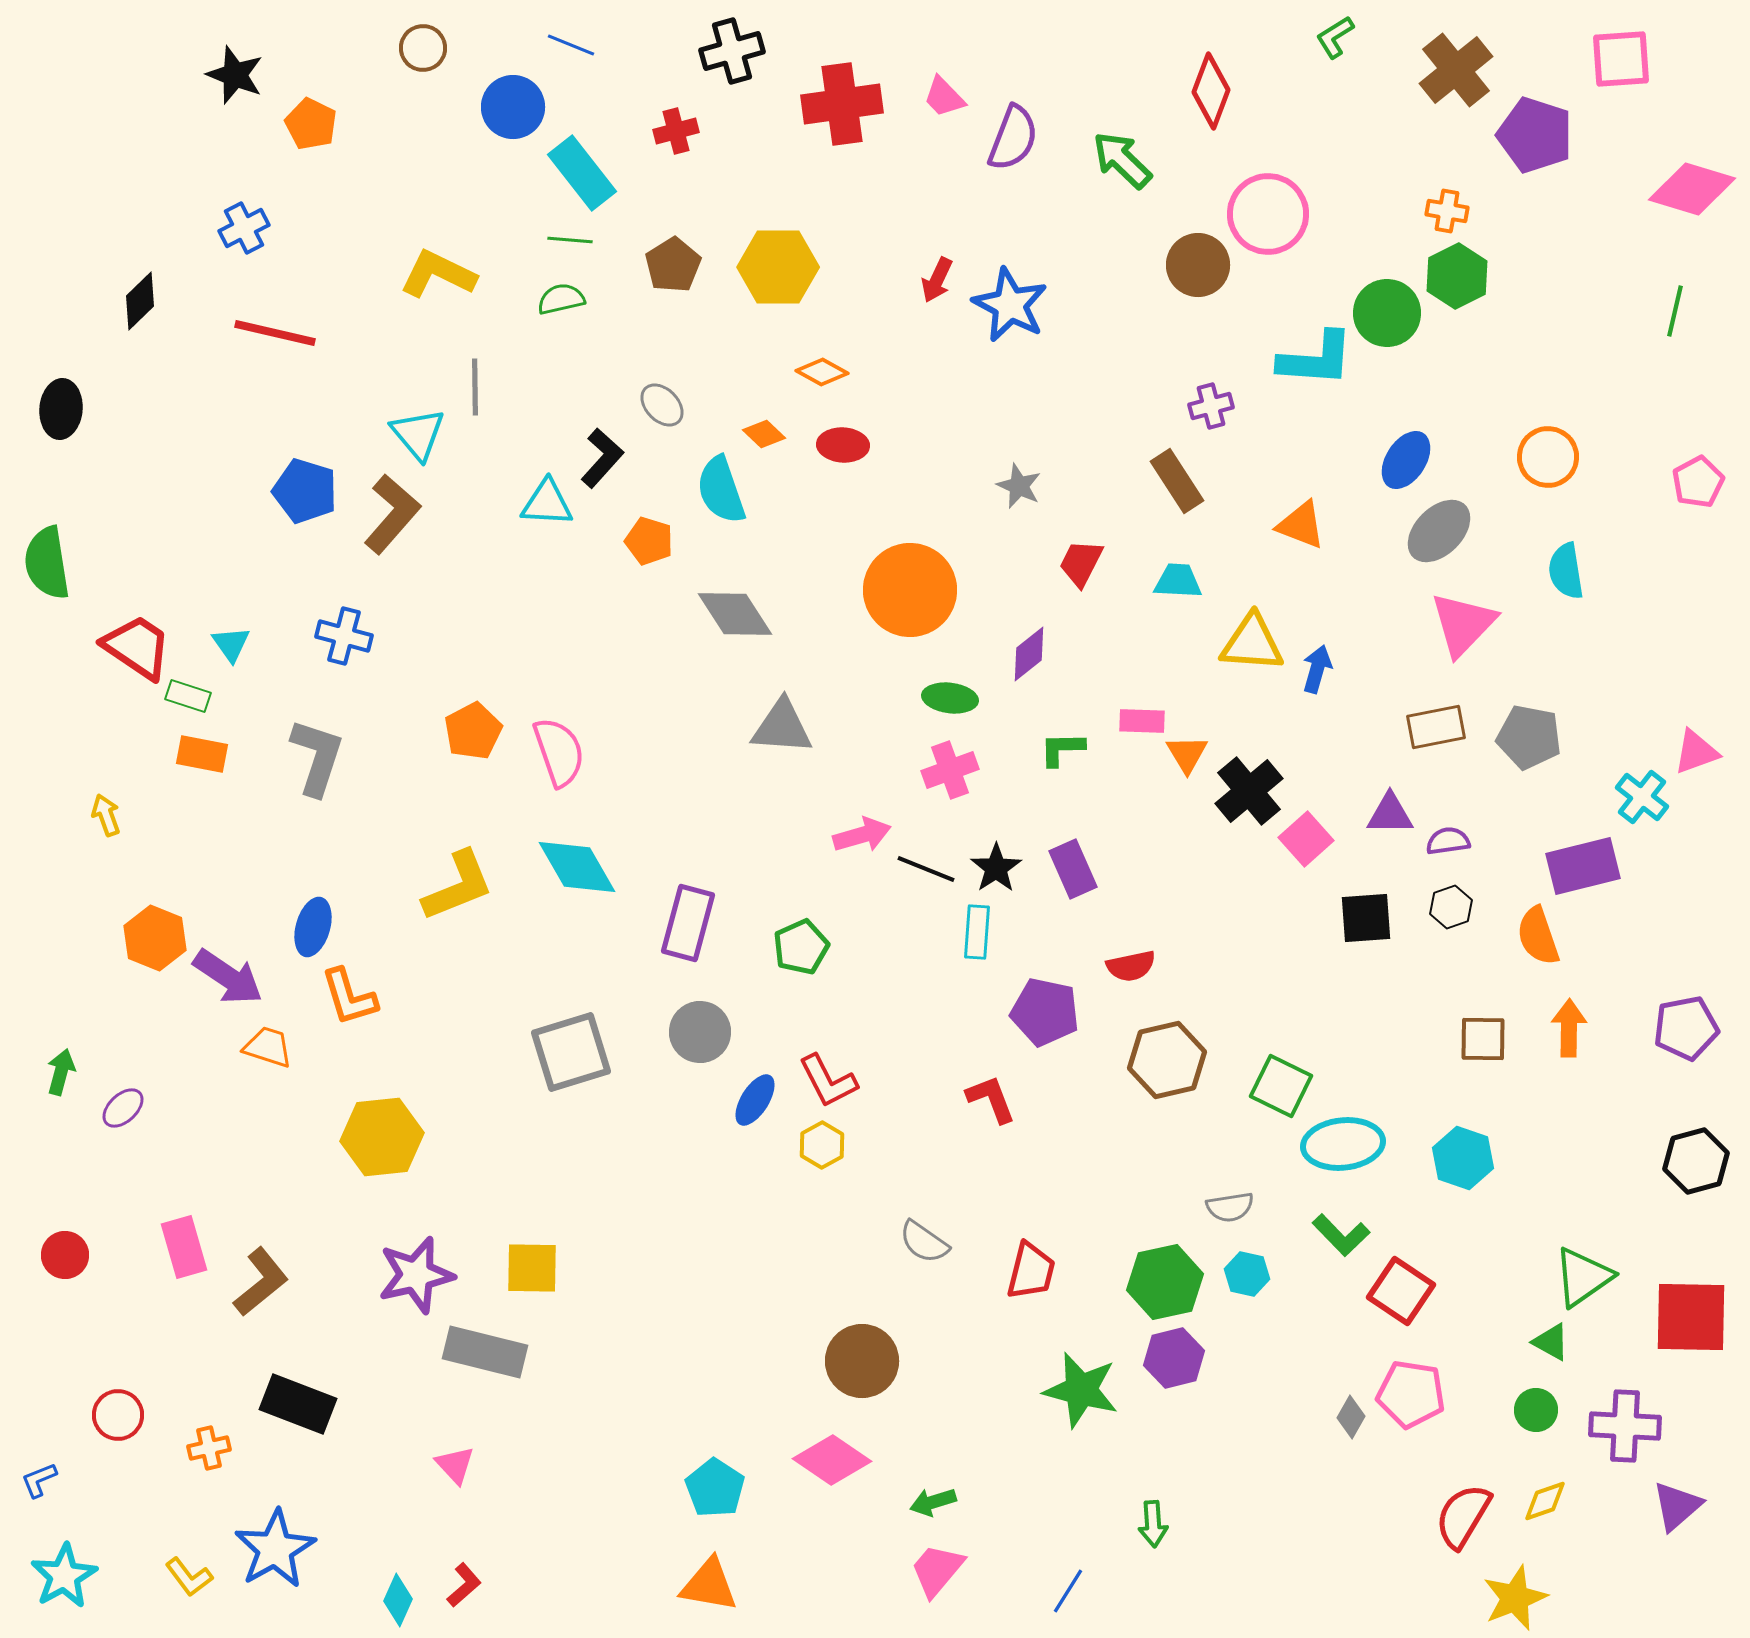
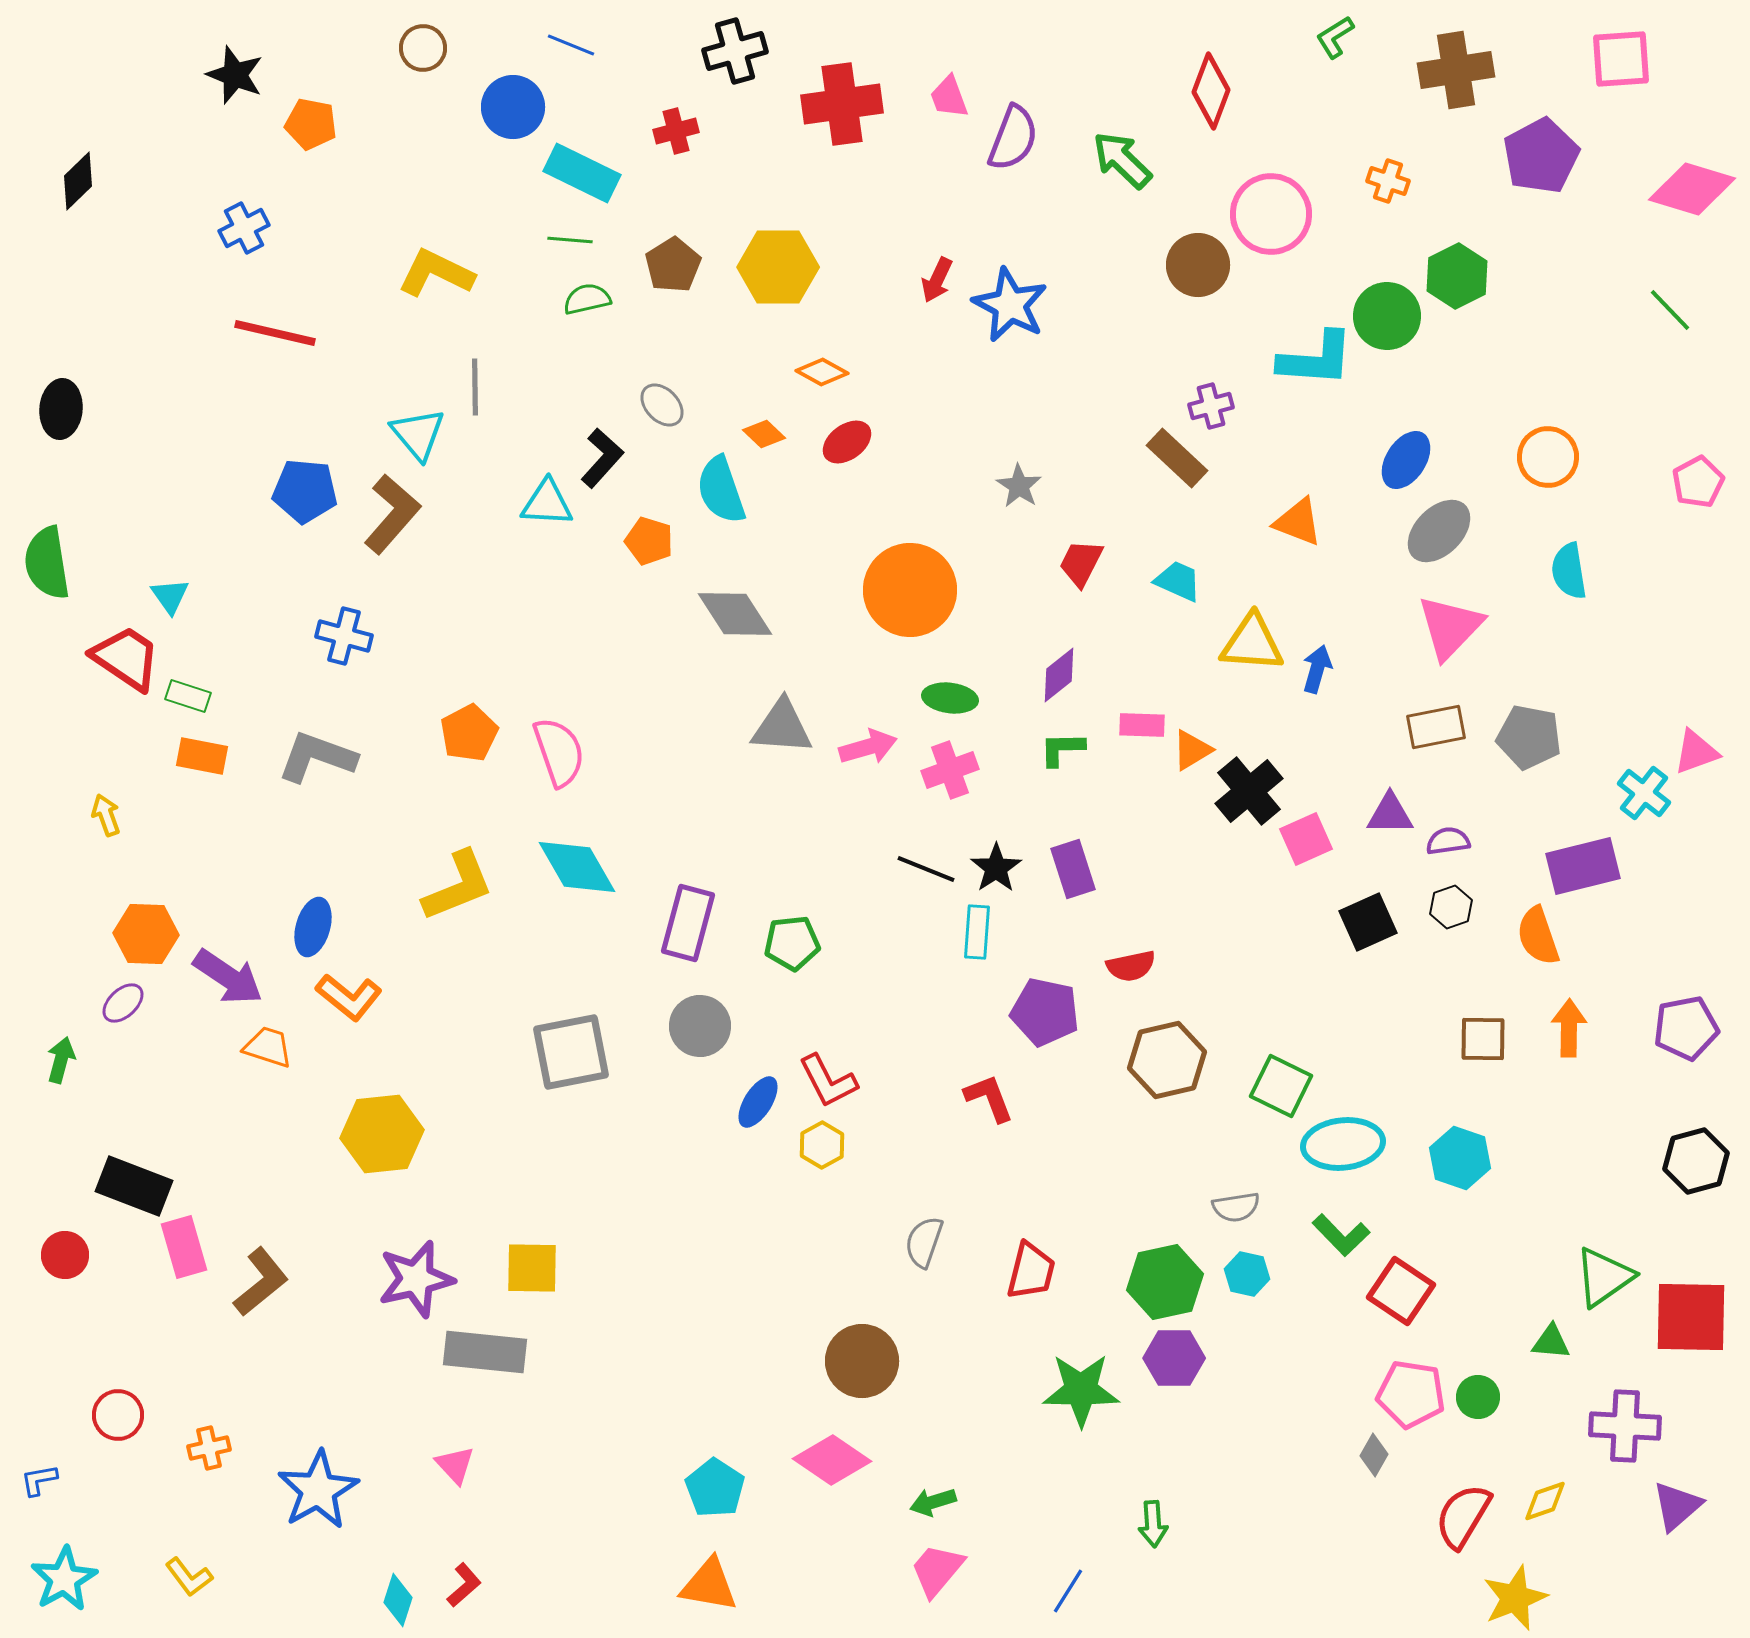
black cross at (732, 51): moved 3 px right
brown cross at (1456, 70): rotated 30 degrees clockwise
pink trapezoid at (944, 97): moved 5 px right; rotated 24 degrees clockwise
orange pentagon at (311, 124): rotated 15 degrees counterclockwise
purple pentagon at (1535, 135): moved 6 px right, 21 px down; rotated 26 degrees clockwise
cyan rectangle at (582, 173): rotated 26 degrees counterclockwise
orange cross at (1447, 211): moved 59 px left, 30 px up; rotated 9 degrees clockwise
pink circle at (1268, 214): moved 3 px right
yellow L-shape at (438, 274): moved 2 px left, 1 px up
green semicircle at (561, 299): moved 26 px right
black diamond at (140, 301): moved 62 px left, 120 px up
green line at (1675, 311): moved 5 px left, 1 px up; rotated 57 degrees counterclockwise
green circle at (1387, 313): moved 3 px down
red ellipse at (843, 445): moved 4 px right, 3 px up; rotated 39 degrees counterclockwise
brown rectangle at (1177, 481): moved 23 px up; rotated 14 degrees counterclockwise
gray star at (1019, 486): rotated 9 degrees clockwise
blue pentagon at (305, 491): rotated 12 degrees counterclockwise
orange triangle at (1301, 525): moved 3 px left, 3 px up
cyan semicircle at (1566, 571): moved 3 px right
cyan trapezoid at (1178, 581): rotated 21 degrees clockwise
pink triangle at (1463, 624): moved 13 px left, 3 px down
cyan triangle at (231, 644): moved 61 px left, 48 px up
red trapezoid at (137, 647): moved 11 px left, 11 px down
purple diamond at (1029, 654): moved 30 px right, 21 px down
pink rectangle at (1142, 721): moved 4 px down
orange pentagon at (473, 731): moved 4 px left, 2 px down
orange rectangle at (202, 754): moved 2 px down
orange triangle at (1187, 754): moved 5 px right, 4 px up; rotated 30 degrees clockwise
gray L-shape at (317, 757): rotated 88 degrees counterclockwise
cyan cross at (1642, 797): moved 2 px right, 4 px up
pink arrow at (862, 835): moved 6 px right, 88 px up
pink square at (1306, 839): rotated 18 degrees clockwise
purple rectangle at (1073, 869): rotated 6 degrees clockwise
black square at (1366, 918): moved 2 px right, 4 px down; rotated 20 degrees counterclockwise
orange hexagon at (155, 938): moved 9 px left, 4 px up; rotated 20 degrees counterclockwise
green pentagon at (801, 947): moved 9 px left, 4 px up; rotated 18 degrees clockwise
orange L-shape at (349, 997): rotated 34 degrees counterclockwise
gray circle at (700, 1032): moved 6 px up
gray square at (571, 1052): rotated 6 degrees clockwise
green arrow at (61, 1072): moved 12 px up
red L-shape at (991, 1099): moved 2 px left, 1 px up
blue ellipse at (755, 1100): moved 3 px right, 2 px down
purple ellipse at (123, 1108): moved 105 px up
yellow hexagon at (382, 1137): moved 3 px up
cyan hexagon at (1463, 1158): moved 3 px left
gray semicircle at (1230, 1207): moved 6 px right
gray semicircle at (924, 1242): rotated 74 degrees clockwise
purple star at (416, 1275): moved 4 px down
green triangle at (1583, 1277): moved 21 px right
green triangle at (1551, 1342): rotated 24 degrees counterclockwise
gray rectangle at (485, 1352): rotated 8 degrees counterclockwise
purple hexagon at (1174, 1358): rotated 14 degrees clockwise
green star at (1081, 1390): rotated 14 degrees counterclockwise
black rectangle at (298, 1404): moved 164 px left, 218 px up
green circle at (1536, 1410): moved 58 px left, 13 px up
gray diamond at (1351, 1417): moved 23 px right, 38 px down
blue L-shape at (39, 1480): rotated 12 degrees clockwise
blue star at (275, 1549): moved 43 px right, 59 px up
cyan star at (64, 1576): moved 3 px down
cyan diamond at (398, 1600): rotated 6 degrees counterclockwise
